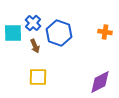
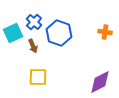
blue cross: moved 1 px right, 1 px up
cyan square: rotated 24 degrees counterclockwise
brown arrow: moved 2 px left
